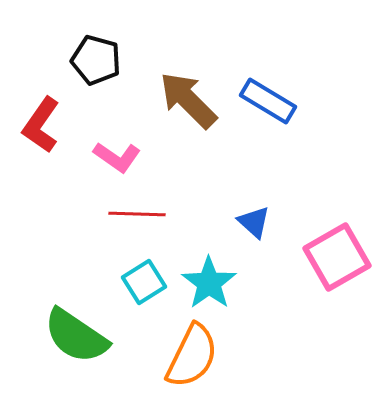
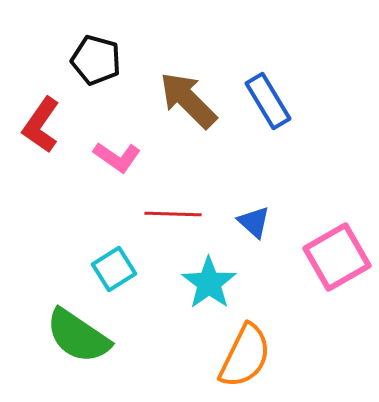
blue rectangle: rotated 28 degrees clockwise
red line: moved 36 px right
cyan square: moved 30 px left, 13 px up
green semicircle: moved 2 px right
orange semicircle: moved 53 px right
